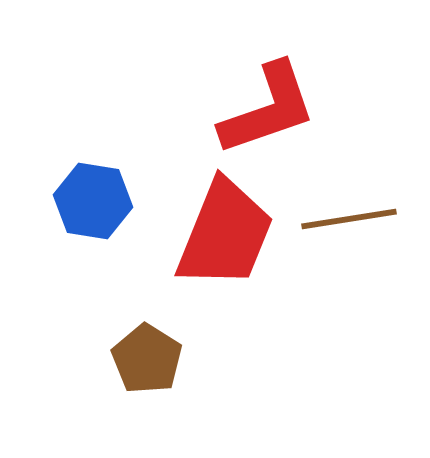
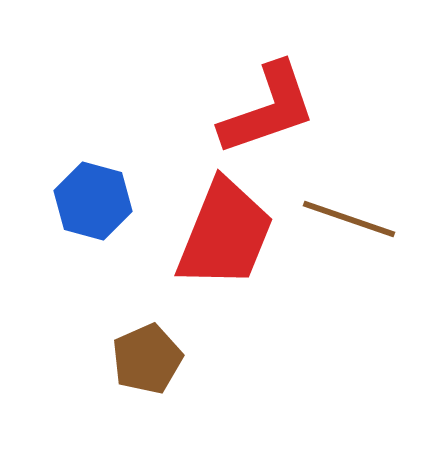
blue hexagon: rotated 6 degrees clockwise
brown line: rotated 28 degrees clockwise
brown pentagon: rotated 16 degrees clockwise
